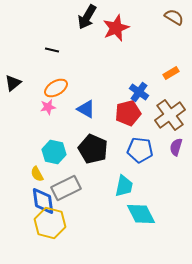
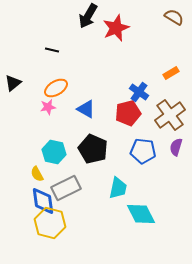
black arrow: moved 1 px right, 1 px up
blue pentagon: moved 3 px right, 1 px down
cyan trapezoid: moved 6 px left, 2 px down
